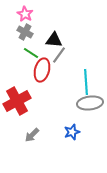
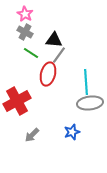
red ellipse: moved 6 px right, 4 px down
